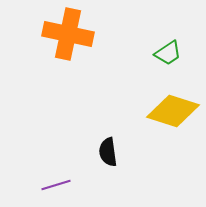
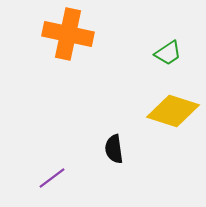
black semicircle: moved 6 px right, 3 px up
purple line: moved 4 px left, 7 px up; rotated 20 degrees counterclockwise
